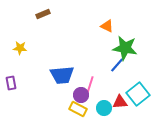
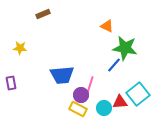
blue line: moved 3 px left
